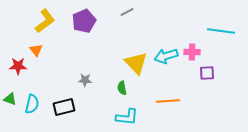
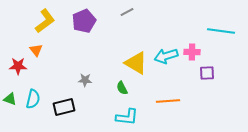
yellow triangle: rotated 15 degrees counterclockwise
green semicircle: rotated 16 degrees counterclockwise
cyan semicircle: moved 1 px right, 5 px up
